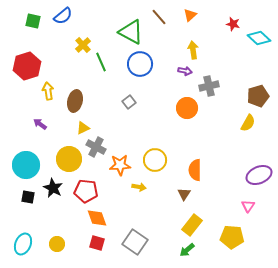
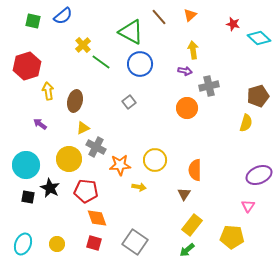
green line at (101, 62): rotated 30 degrees counterclockwise
yellow semicircle at (248, 123): moved 2 px left; rotated 12 degrees counterclockwise
black star at (53, 188): moved 3 px left
red square at (97, 243): moved 3 px left
